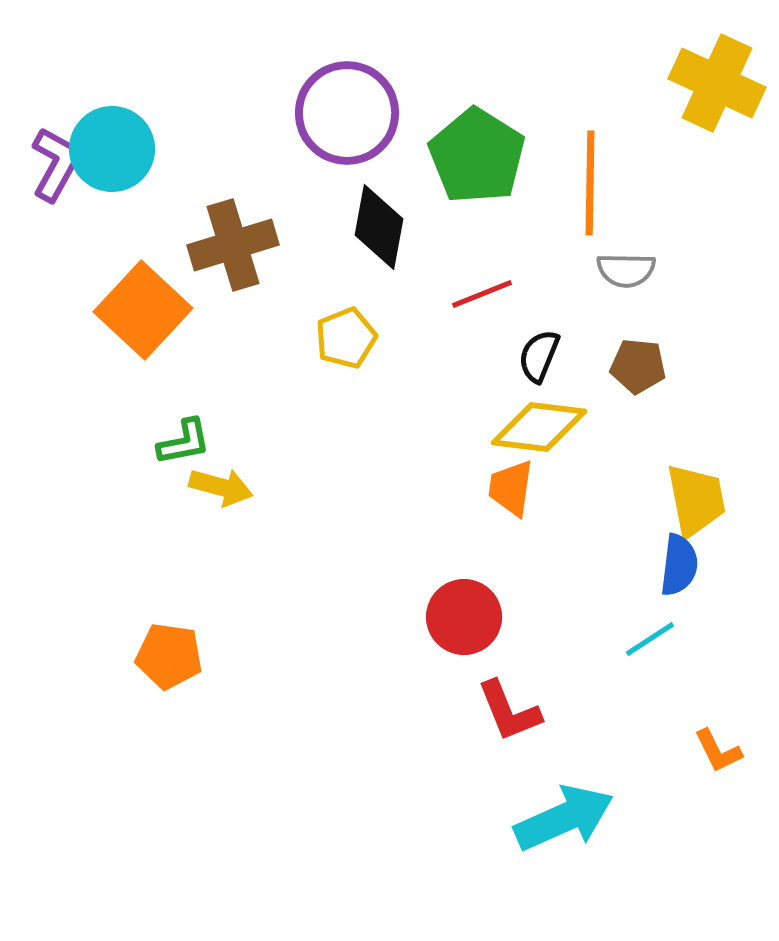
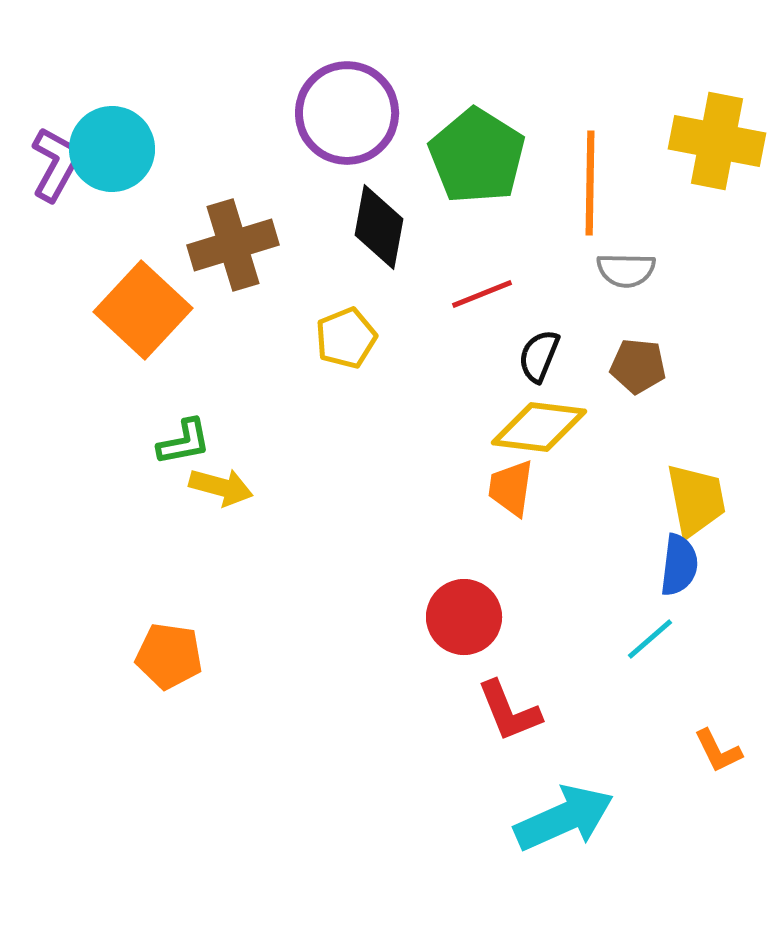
yellow cross: moved 58 px down; rotated 14 degrees counterclockwise
cyan line: rotated 8 degrees counterclockwise
